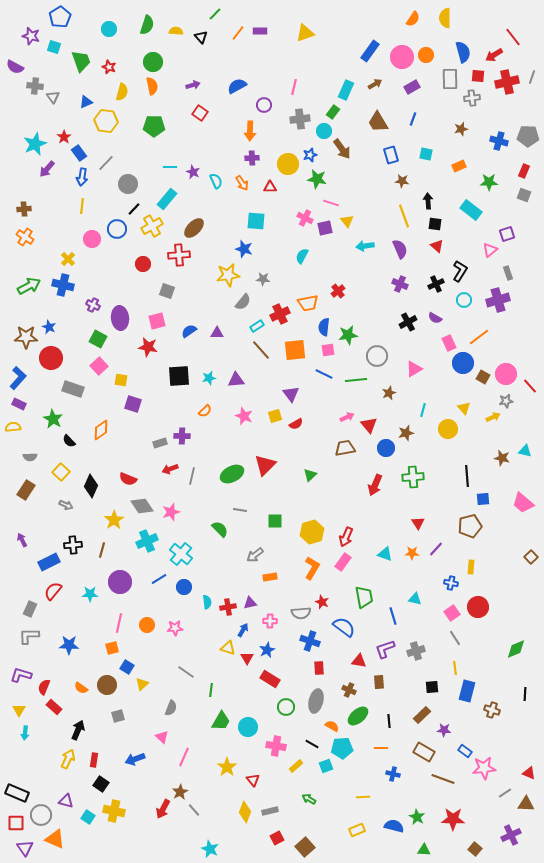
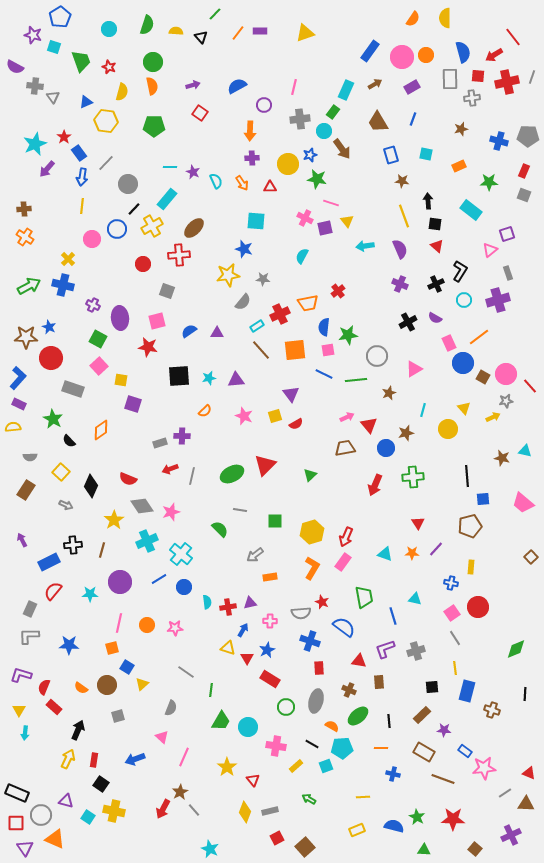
purple star at (31, 36): moved 2 px right, 1 px up
